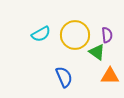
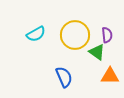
cyan semicircle: moved 5 px left
